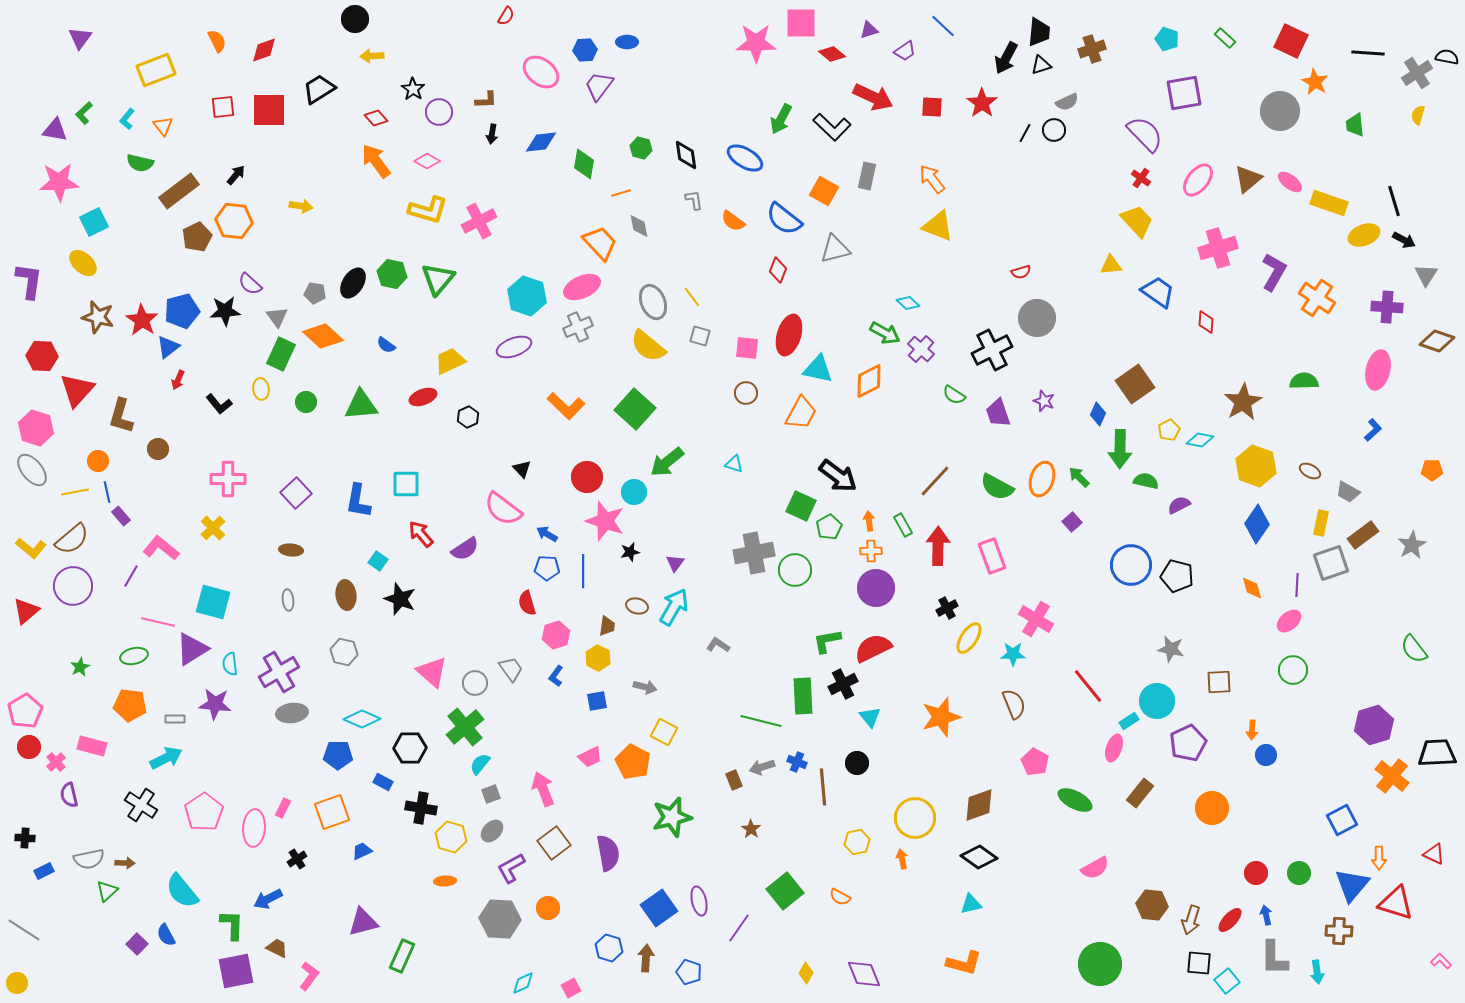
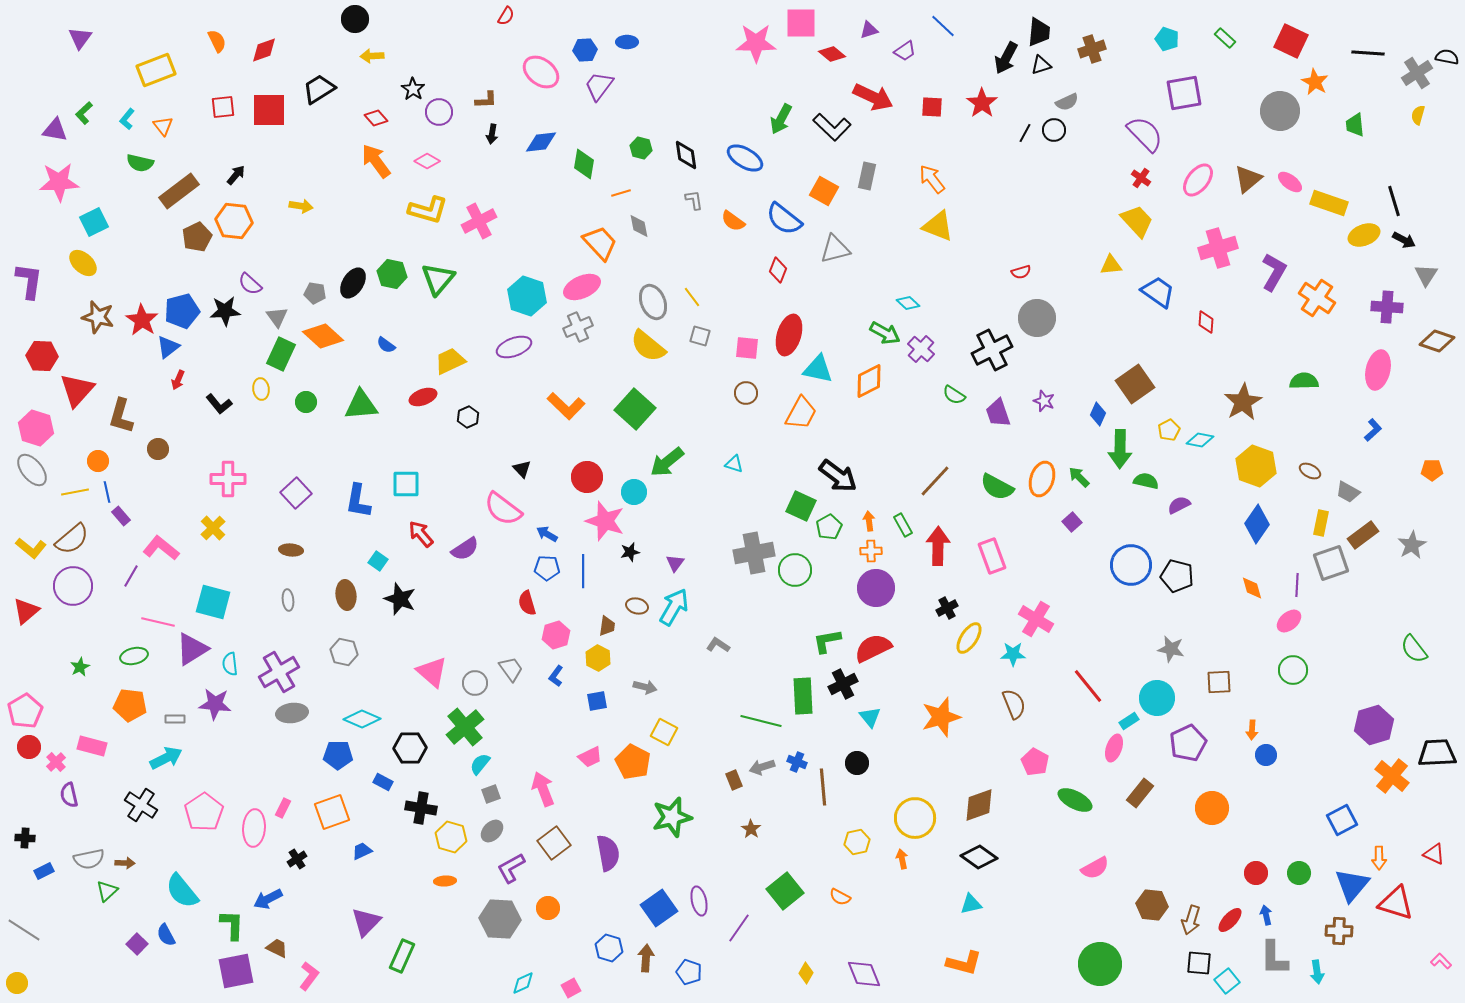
cyan circle at (1157, 701): moved 3 px up
purple triangle at (363, 922): moved 3 px right; rotated 32 degrees counterclockwise
